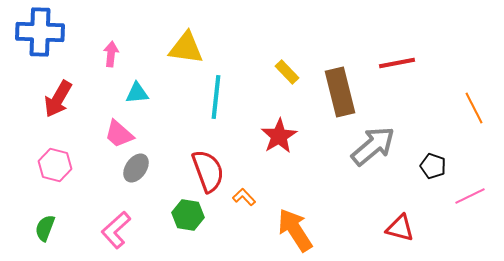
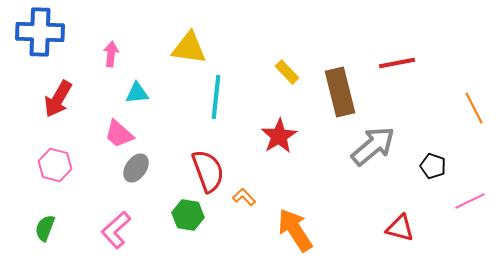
yellow triangle: moved 3 px right
pink line: moved 5 px down
